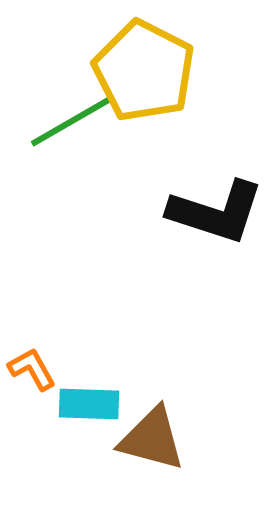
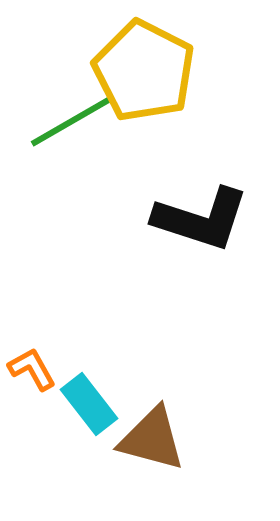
black L-shape: moved 15 px left, 7 px down
cyan rectangle: rotated 50 degrees clockwise
